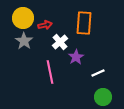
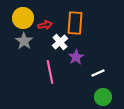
orange rectangle: moved 9 px left
